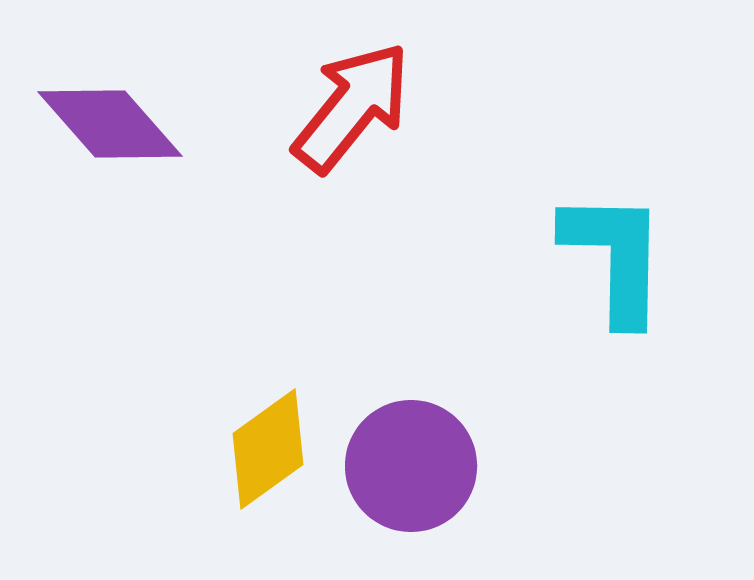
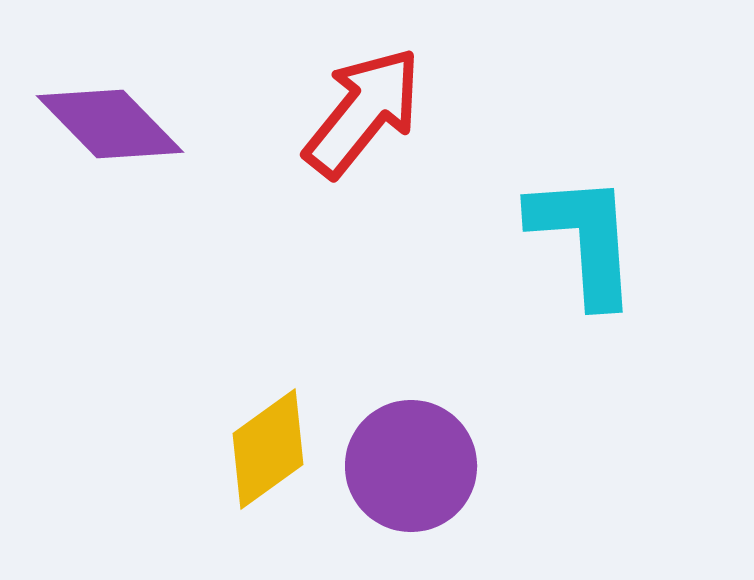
red arrow: moved 11 px right, 5 px down
purple diamond: rotated 3 degrees counterclockwise
cyan L-shape: moved 31 px left, 18 px up; rotated 5 degrees counterclockwise
